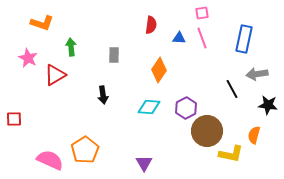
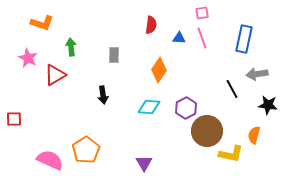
orange pentagon: moved 1 px right
